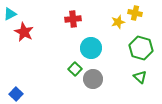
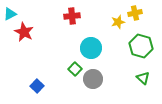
yellow cross: rotated 24 degrees counterclockwise
red cross: moved 1 px left, 3 px up
green hexagon: moved 2 px up
green triangle: moved 3 px right, 1 px down
blue square: moved 21 px right, 8 px up
